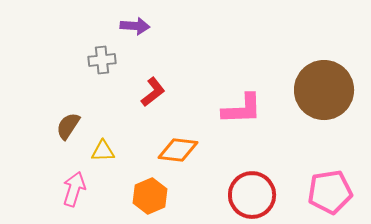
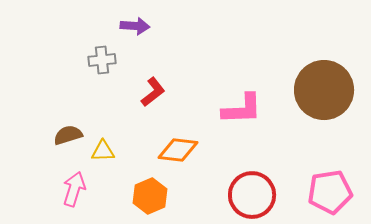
brown semicircle: moved 9 px down; rotated 40 degrees clockwise
